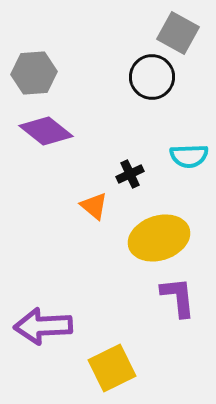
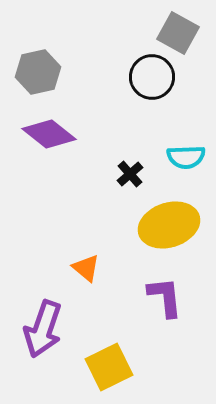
gray hexagon: moved 4 px right, 1 px up; rotated 9 degrees counterclockwise
purple diamond: moved 3 px right, 3 px down
cyan semicircle: moved 3 px left, 1 px down
black cross: rotated 16 degrees counterclockwise
orange triangle: moved 8 px left, 62 px down
yellow ellipse: moved 10 px right, 13 px up
purple L-shape: moved 13 px left
purple arrow: moved 3 px down; rotated 68 degrees counterclockwise
yellow square: moved 3 px left, 1 px up
